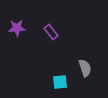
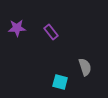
gray semicircle: moved 1 px up
cyan square: rotated 21 degrees clockwise
